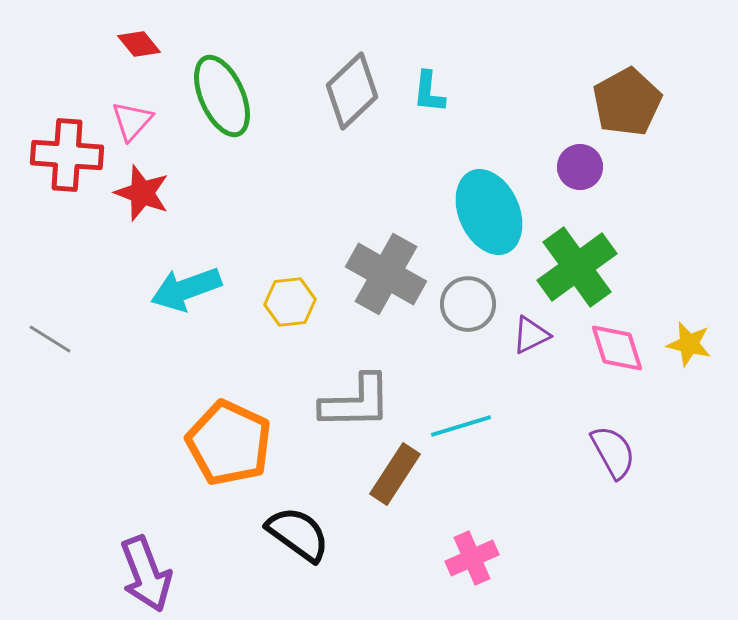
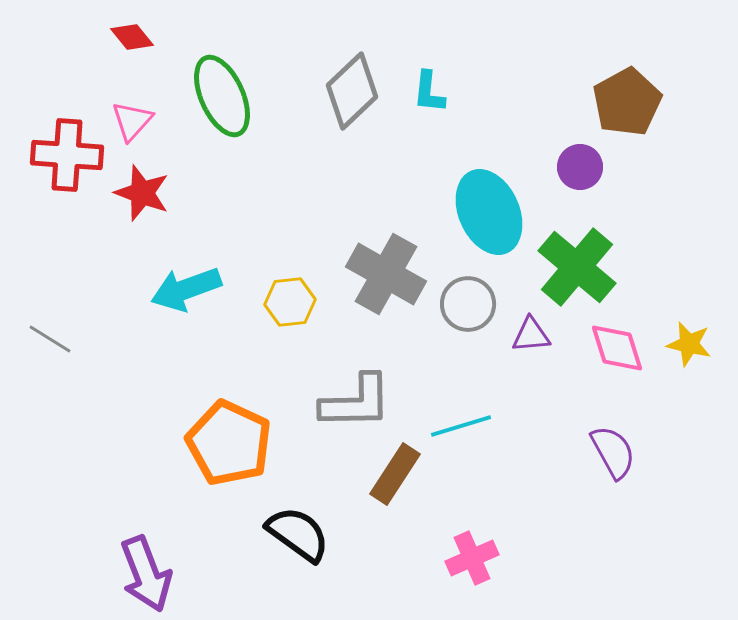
red diamond: moved 7 px left, 7 px up
green cross: rotated 14 degrees counterclockwise
purple triangle: rotated 21 degrees clockwise
